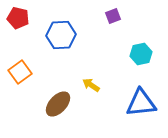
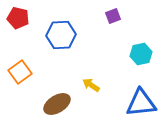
brown ellipse: moved 1 px left; rotated 16 degrees clockwise
